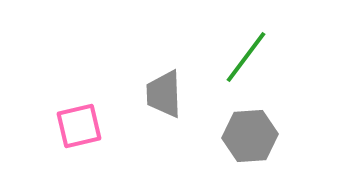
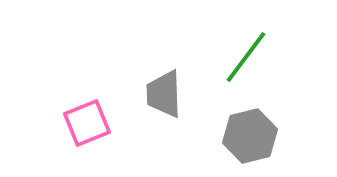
pink square: moved 8 px right, 3 px up; rotated 9 degrees counterclockwise
gray hexagon: rotated 10 degrees counterclockwise
